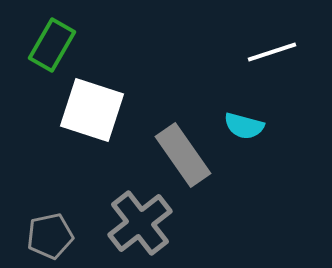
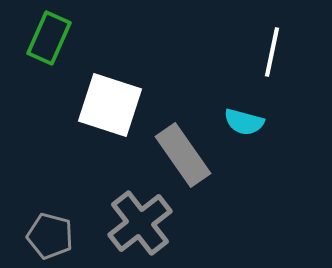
green rectangle: moved 3 px left, 7 px up; rotated 6 degrees counterclockwise
white line: rotated 60 degrees counterclockwise
white square: moved 18 px right, 5 px up
cyan semicircle: moved 4 px up
gray pentagon: rotated 27 degrees clockwise
